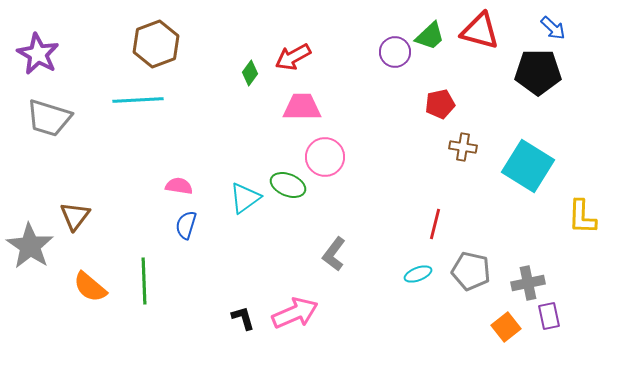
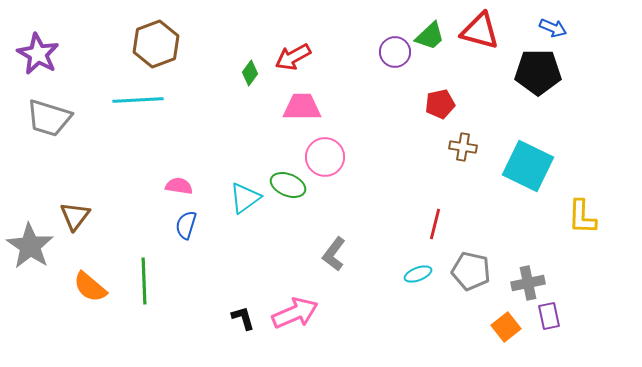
blue arrow: rotated 20 degrees counterclockwise
cyan square: rotated 6 degrees counterclockwise
